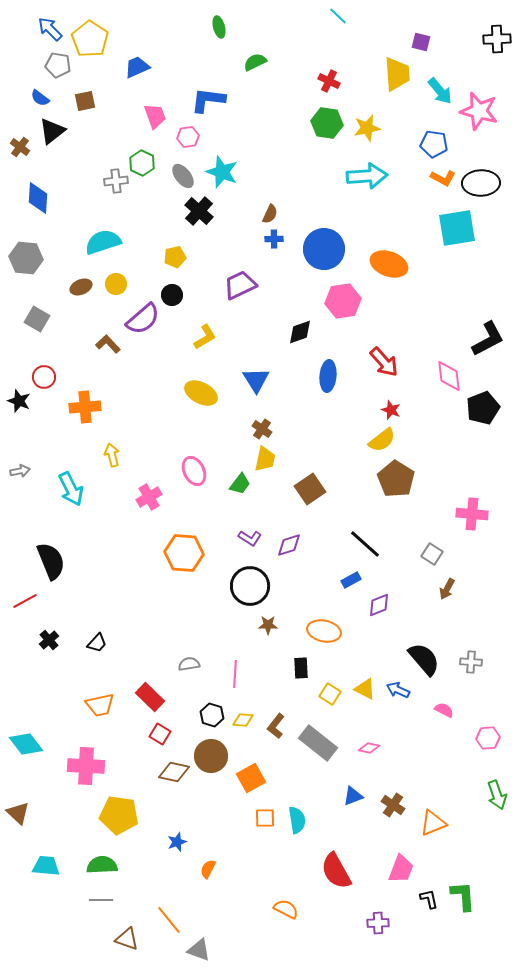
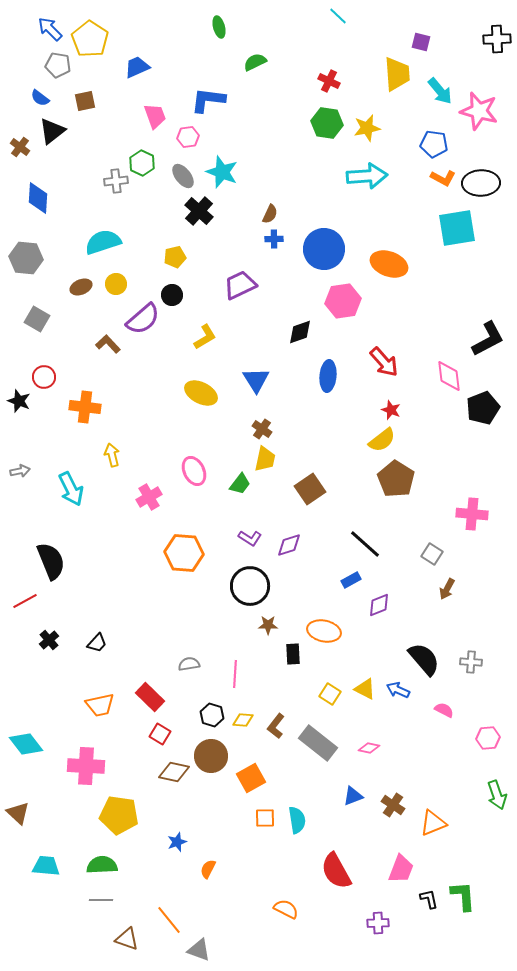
orange cross at (85, 407): rotated 12 degrees clockwise
black rectangle at (301, 668): moved 8 px left, 14 px up
